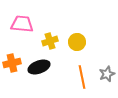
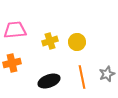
pink trapezoid: moved 7 px left, 6 px down; rotated 10 degrees counterclockwise
black ellipse: moved 10 px right, 14 px down
